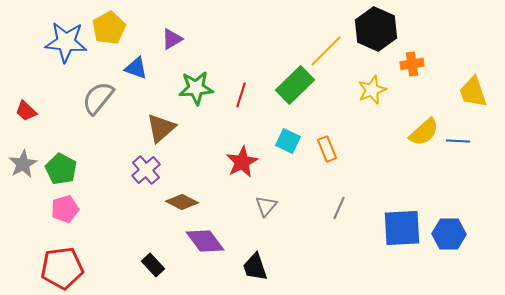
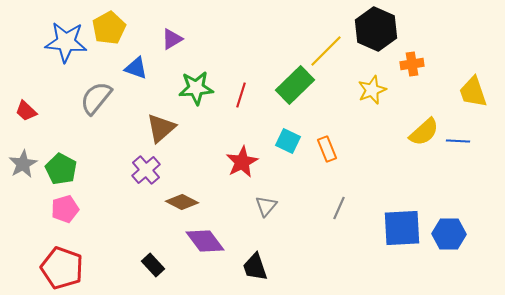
gray semicircle: moved 2 px left
red pentagon: rotated 27 degrees clockwise
